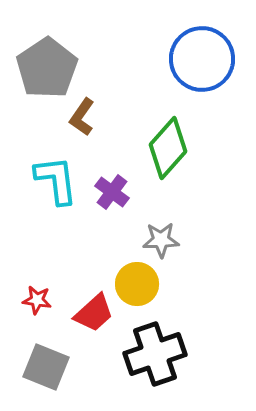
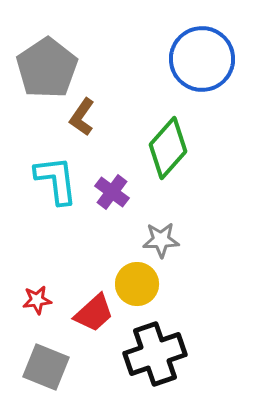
red star: rotated 16 degrees counterclockwise
